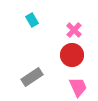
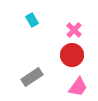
pink trapezoid: rotated 60 degrees clockwise
